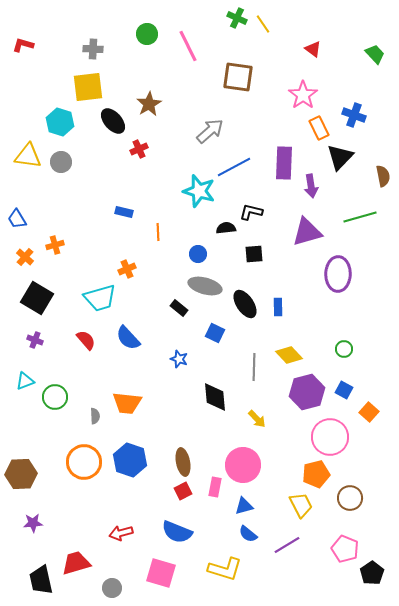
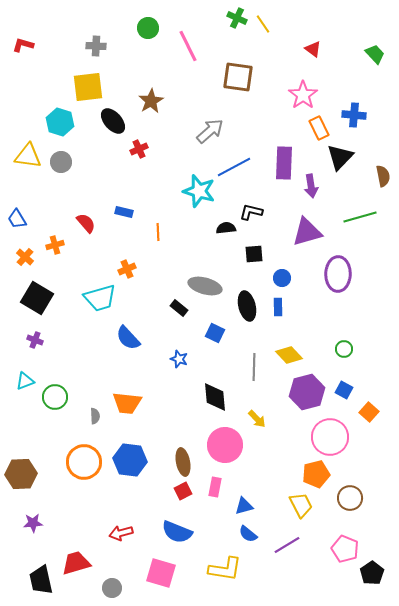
green circle at (147, 34): moved 1 px right, 6 px up
gray cross at (93, 49): moved 3 px right, 3 px up
brown star at (149, 104): moved 2 px right, 3 px up
blue cross at (354, 115): rotated 15 degrees counterclockwise
blue circle at (198, 254): moved 84 px right, 24 px down
black ellipse at (245, 304): moved 2 px right, 2 px down; rotated 20 degrees clockwise
red semicircle at (86, 340): moved 117 px up
blue hexagon at (130, 460): rotated 12 degrees counterclockwise
pink circle at (243, 465): moved 18 px left, 20 px up
yellow L-shape at (225, 569): rotated 8 degrees counterclockwise
